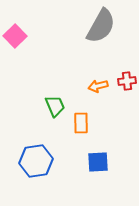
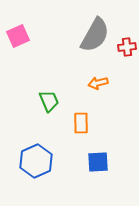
gray semicircle: moved 6 px left, 9 px down
pink square: moved 3 px right; rotated 20 degrees clockwise
red cross: moved 34 px up
orange arrow: moved 3 px up
green trapezoid: moved 6 px left, 5 px up
blue hexagon: rotated 16 degrees counterclockwise
